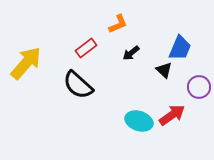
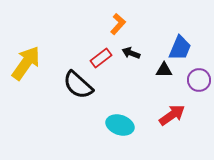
orange L-shape: rotated 25 degrees counterclockwise
red rectangle: moved 15 px right, 10 px down
black arrow: rotated 60 degrees clockwise
yellow arrow: rotated 6 degrees counterclockwise
black triangle: rotated 42 degrees counterclockwise
purple circle: moved 7 px up
cyan ellipse: moved 19 px left, 4 px down
